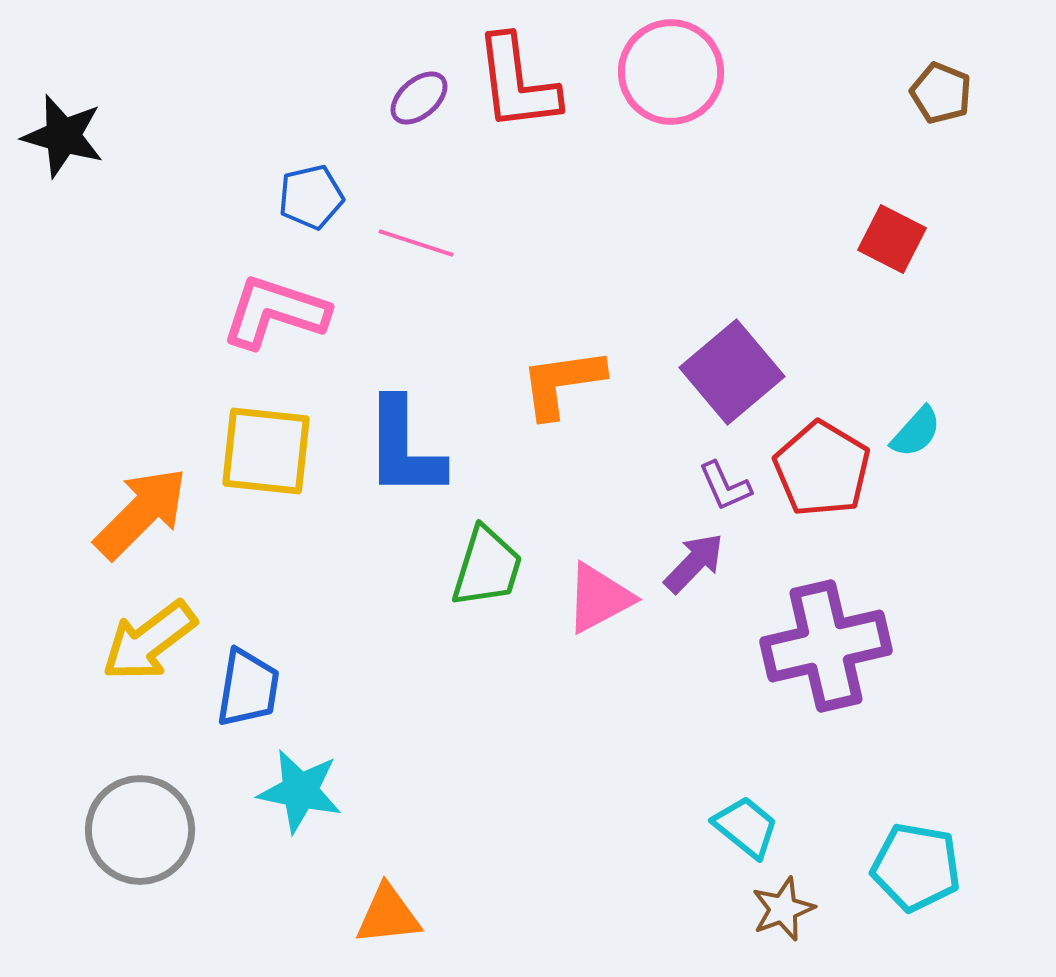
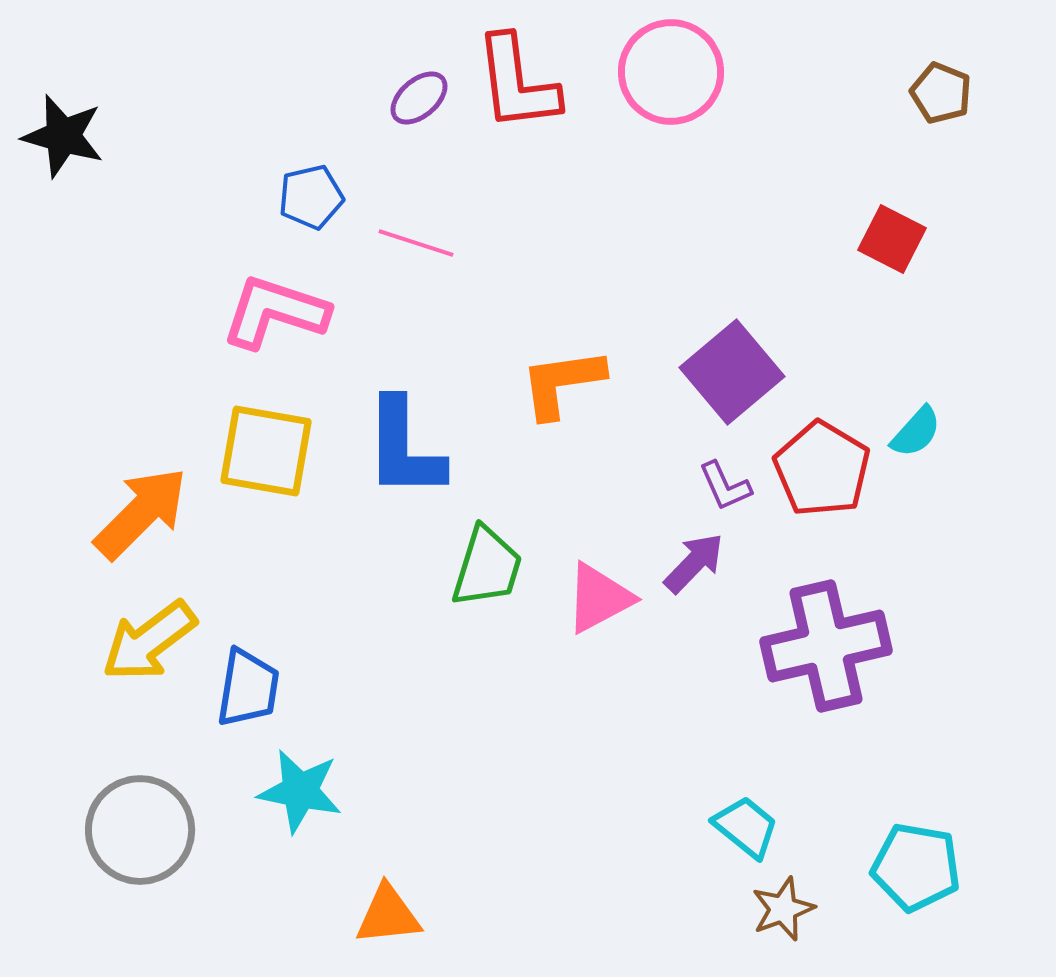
yellow square: rotated 4 degrees clockwise
